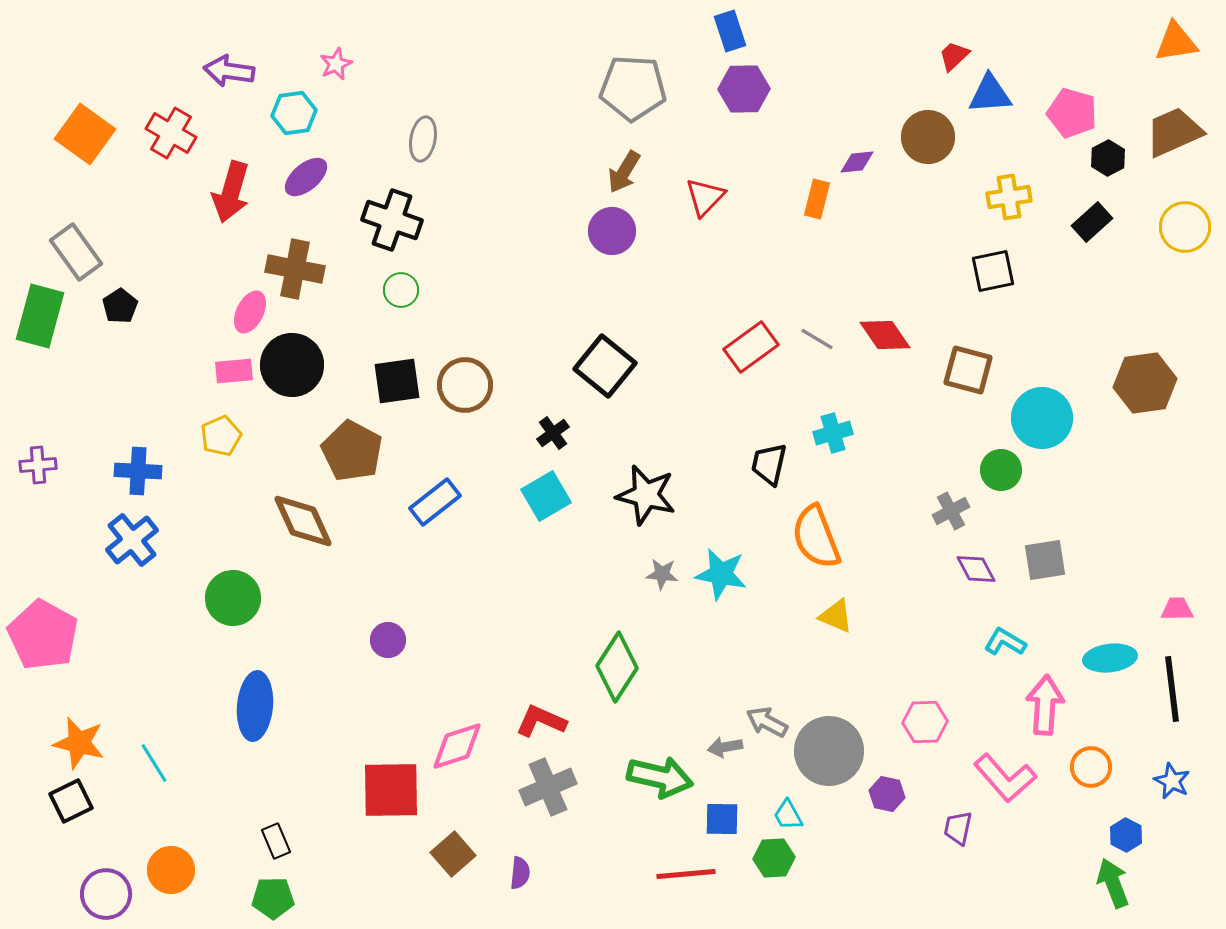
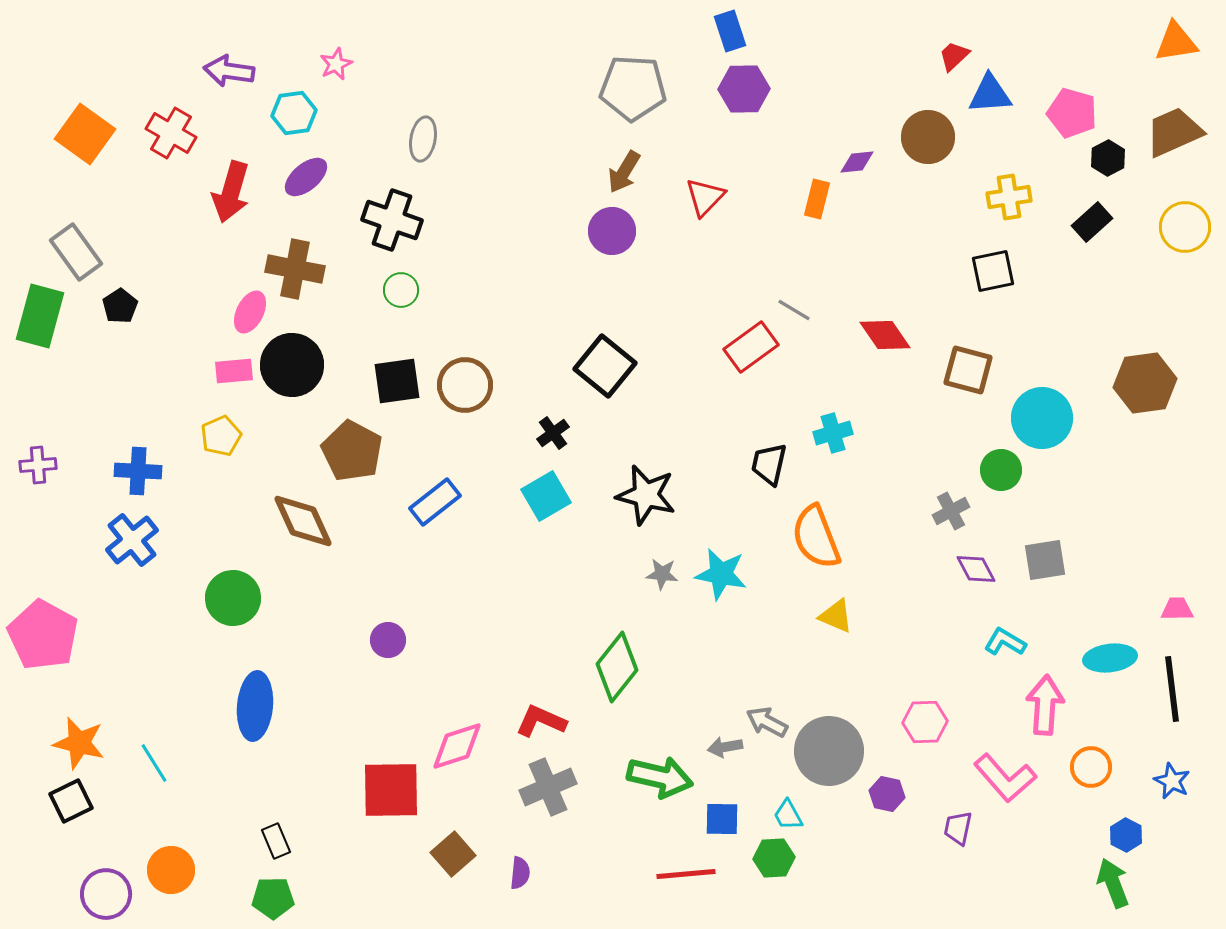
gray line at (817, 339): moved 23 px left, 29 px up
green diamond at (617, 667): rotated 6 degrees clockwise
